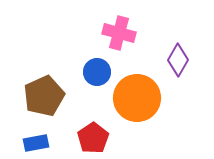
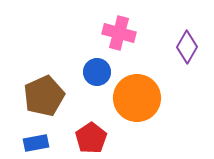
purple diamond: moved 9 px right, 13 px up
red pentagon: moved 2 px left
